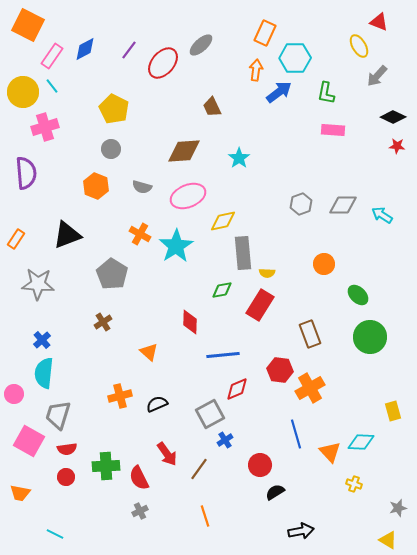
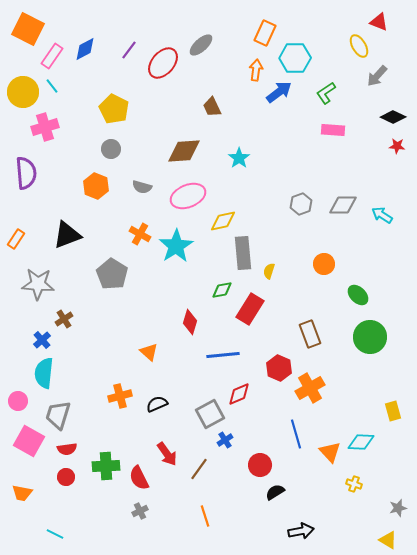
orange square at (28, 25): moved 4 px down
green L-shape at (326, 93): rotated 45 degrees clockwise
yellow semicircle at (267, 273): moved 2 px right, 2 px up; rotated 105 degrees clockwise
red rectangle at (260, 305): moved 10 px left, 4 px down
brown cross at (103, 322): moved 39 px left, 3 px up
red diamond at (190, 322): rotated 15 degrees clockwise
red hexagon at (280, 370): moved 1 px left, 2 px up; rotated 15 degrees clockwise
red diamond at (237, 389): moved 2 px right, 5 px down
pink circle at (14, 394): moved 4 px right, 7 px down
orange trapezoid at (20, 493): moved 2 px right
